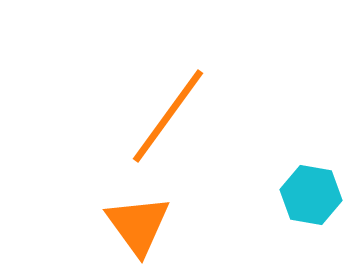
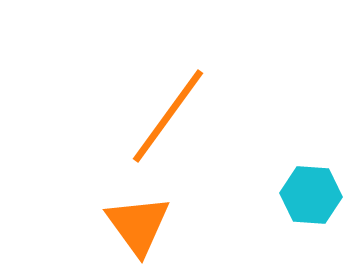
cyan hexagon: rotated 6 degrees counterclockwise
